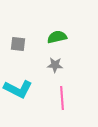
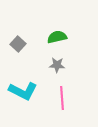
gray square: rotated 35 degrees clockwise
gray star: moved 2 px right
cyan L-shape: moved 5 px right, 2 px down
